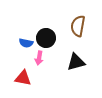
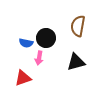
red triangle: rotated 30 degrees counterclockwise
